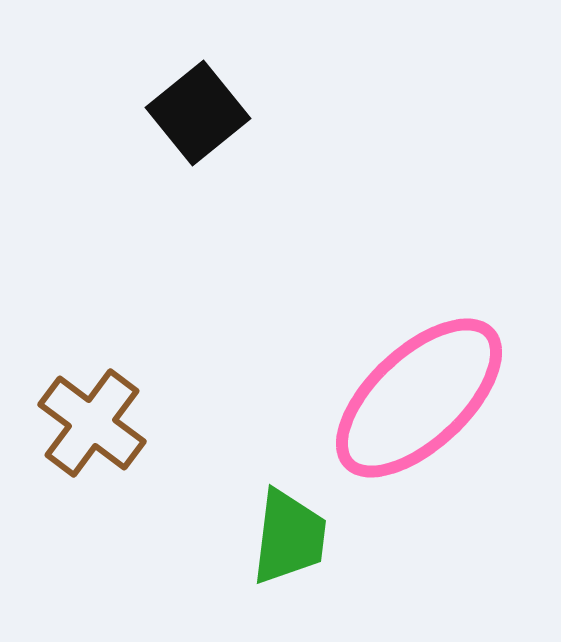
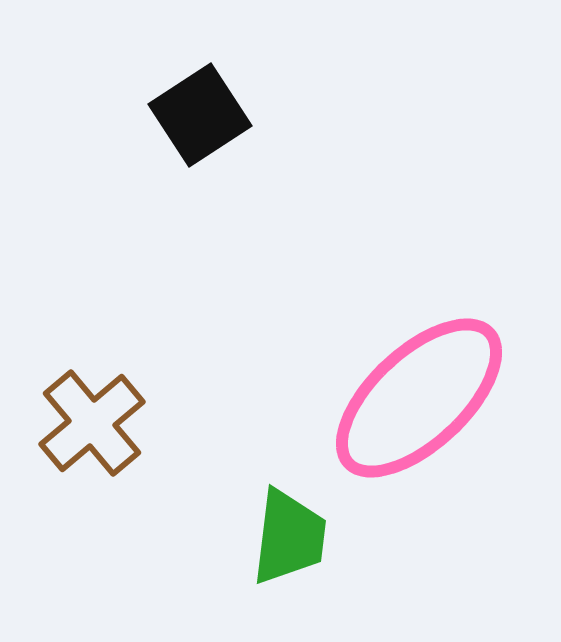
black square: moved 2 px right, 2 px down; rotated 6 degrees clockwise
brown cross: rotated 13 degrees clockwise
